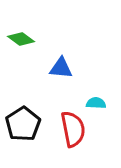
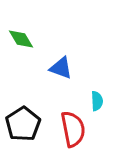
green diamond: rotated 24 degrees clockwise
blue triangle: rotated 15 degrees clockwise
cyan semicircle: moved 1 px right, 2 px up; rotated 84 degrees clockwise
